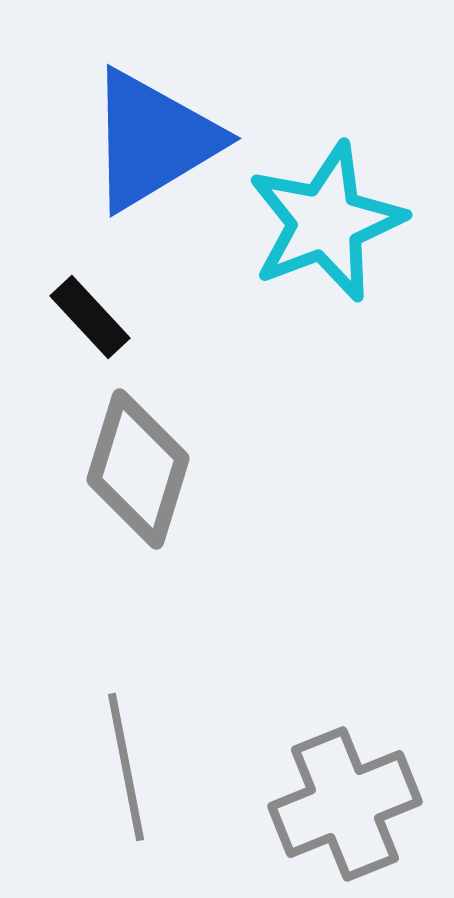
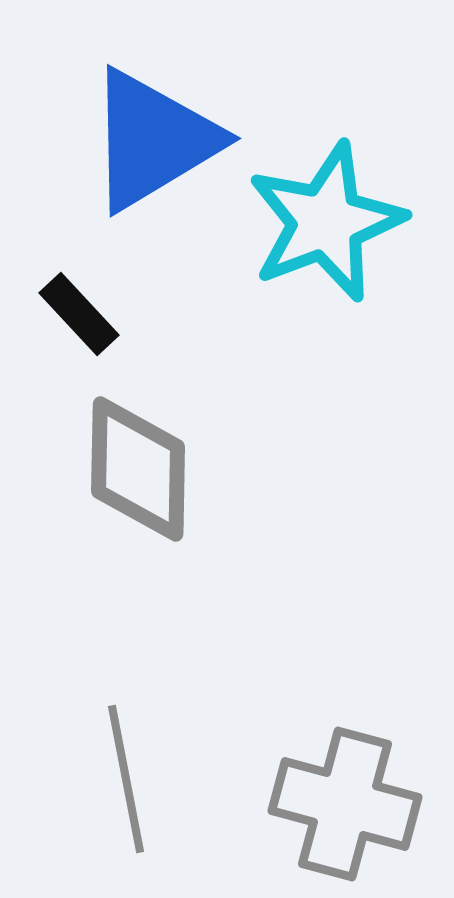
black rectangle: moved 11 px left, 3 px up
gray diamond: rotated 16 degrees counterclockwise
gray line: moved 12 px down
gray cross: rotated 37 degrees clockwise
